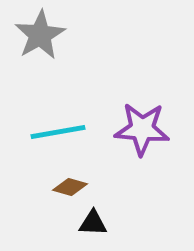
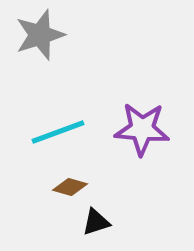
gray star: rotated 12 degrees clockwise
cyan line: rotated 10 degrees counterclockwise
black triangle: moved 3 px right, 1 px up; rotated 20 degrees counterclockwise
